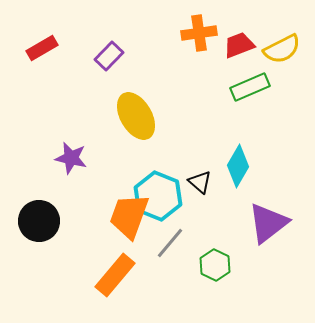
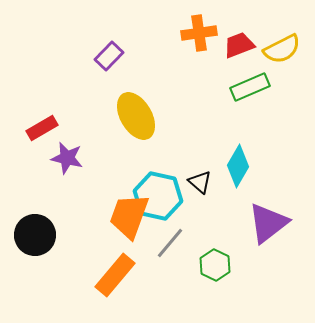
red rectangle: moved 80 px down
purple star: moved 4 px left
cyan hexagon: rotated 9 degrees counterclockwise
black circle: moved 4 px left, 14 px down
